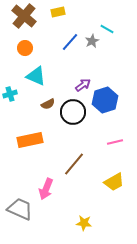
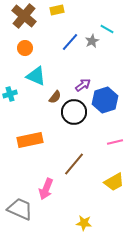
yellow rectangle: moved 1 px left, 2 px up
brown semicircle: moved 7 px right, 7 px up; rotated 24 degrees counterclockwise
black circle: moved 1 px right
